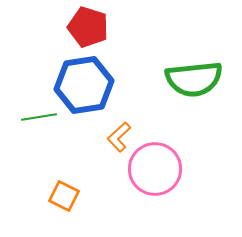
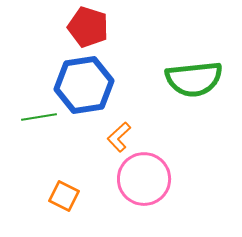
pink circle: moved 11 px left, 10 px down
